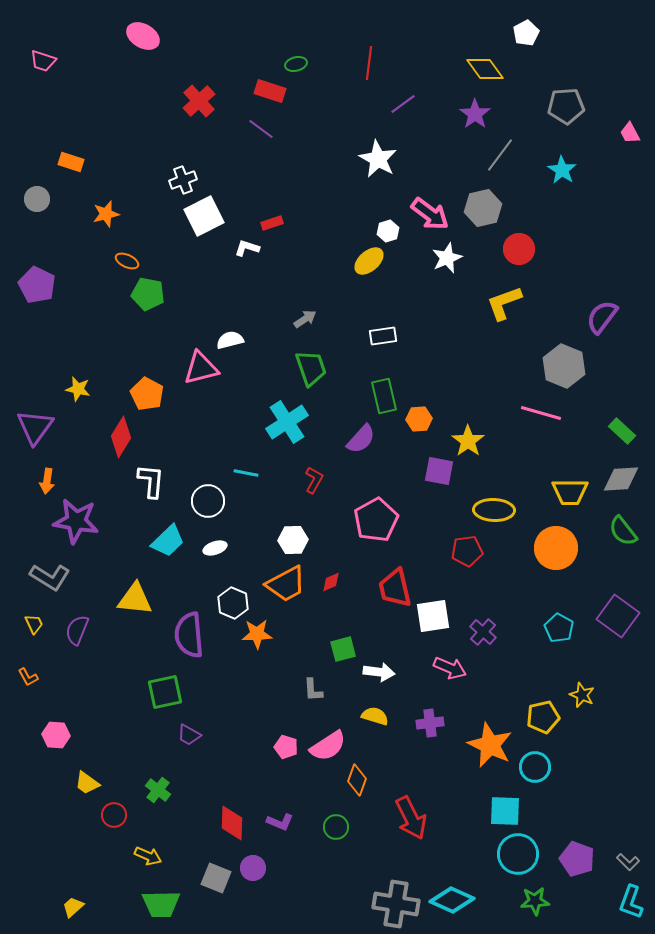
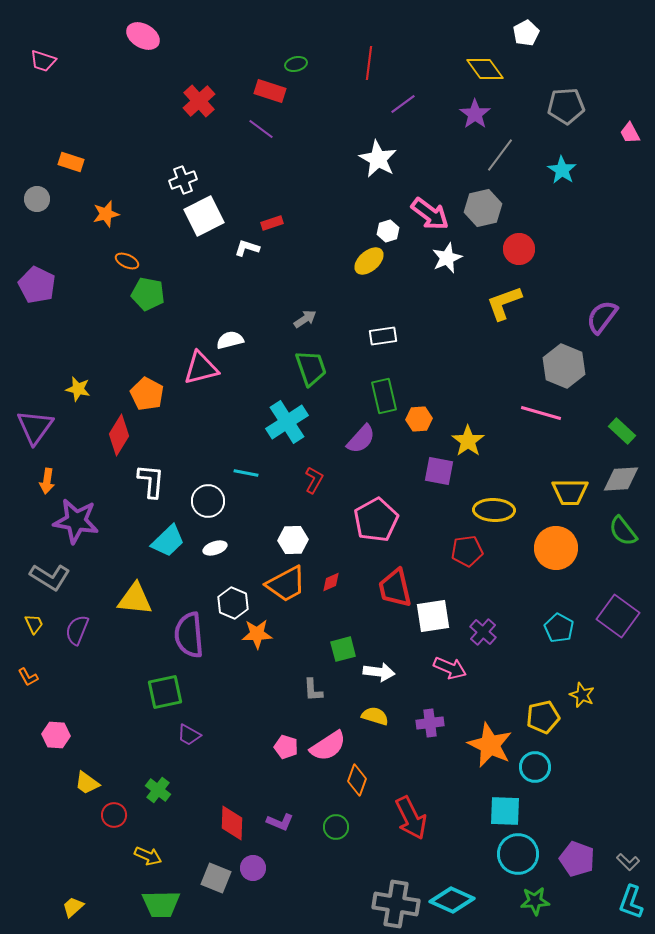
red diamond at (121, 437): moved 2 px left, 2 px up
